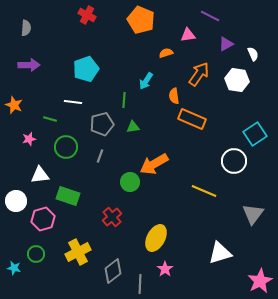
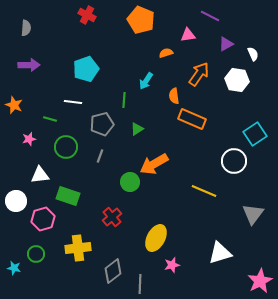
green triangle at (133, 127): moved 4 px right, 2 px down; rotated 24 degrees counterclockwise
yellow cross at (78, 252): moved 4 px up; rotated 20 degrees clockwise
pink star at (165, 269): moved 7 px right, 4 px up; rotated 21 degrees clockwise
